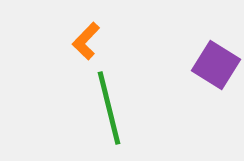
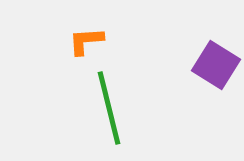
orange L-shape: rotated 42 degrees clockwise
